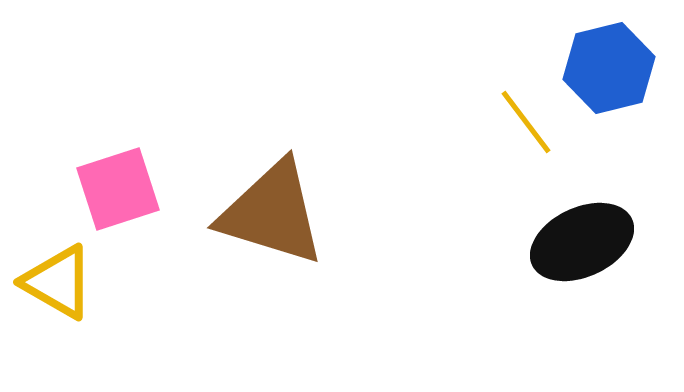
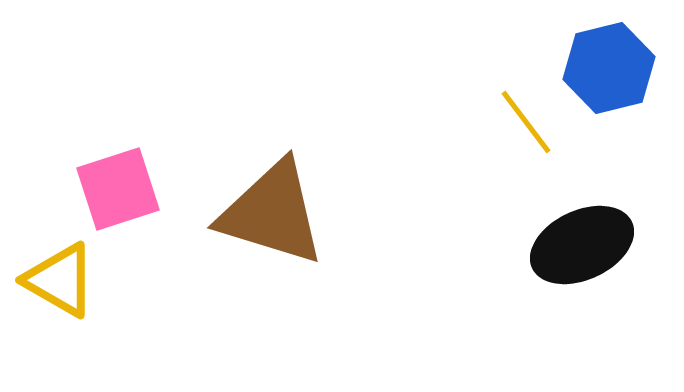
black ellipse: moved 3 px down
yellow triangle: moved 2 px right, 2 px up
